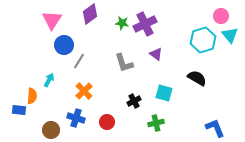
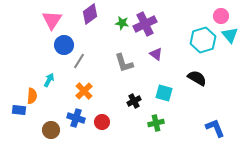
red circle: moved 5 px left
